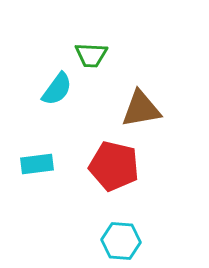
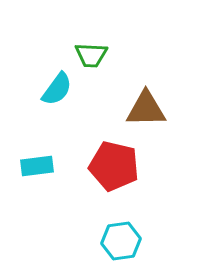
brown triangle: moved 5 px right; rotated 9 degrees clockwise
cyan rectangle: moved 2 px down
cyan hexagon: rotated 12 degrees counterclockwise
